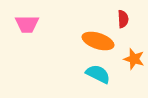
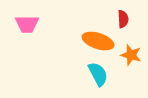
orange star: moved 3 px left, 4 px up
cyan semicircle: rotated 35 degrees clockwise
